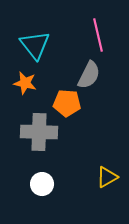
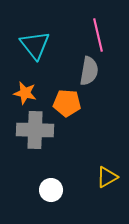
gray semicircle: moved 4 px up; rotated 16 degrees counterclockwise
orange star: moved 10 px down
gray cross: moved 4 px left, 2 px up
white circle: moved 9 px right, 6 px down
